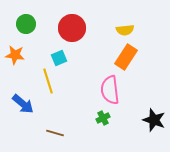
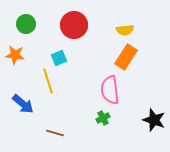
red circle: moved 2 px right, 3 px up
